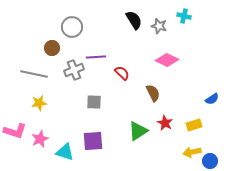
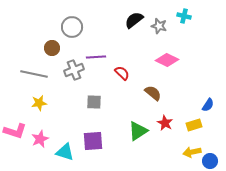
black semicircle: rotated 96 degrees counterclockwise
brown semicircle: rotated 24 degrees counterclockwise
blue semicircle: moved 4 px left, 6 px down; rotated 24 degrees counterclockwise
